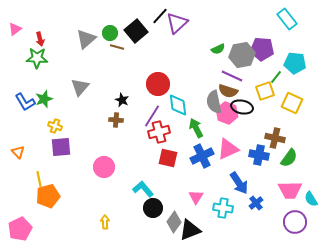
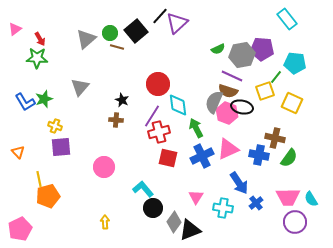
red arrow at (40, 39): rotated 16 degrees counterclockwise
gray semicircle at (214, 102): rotated 35 degrees clockwise
pink trapezoid at (290, 190): moved 2 px left, 7 px down
